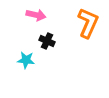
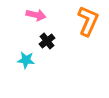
orange L-shape: moved 2 px up
black cross: rotated 28 degrees clockwise
